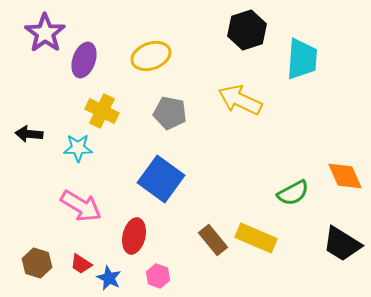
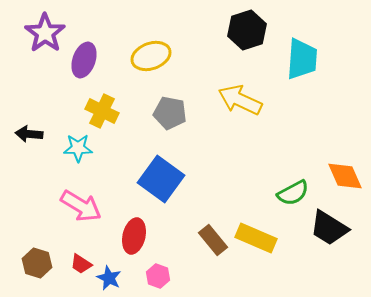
black trapezoid: moved 13 px left, 16 px up
